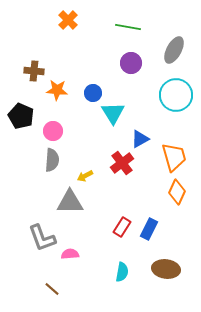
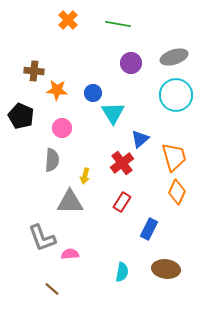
green line: moved 10 px left, 3 px up
gray ellipse: moved 7 px down; rotated 44 degrees clockwise
pink circle: moved 9 px right, 3 px up
blue triangle: rotated 12 degrees counterclockwise
yellow arrow: rotated 49 degrees counterclockwise
red rectangle: moved 25 px up
